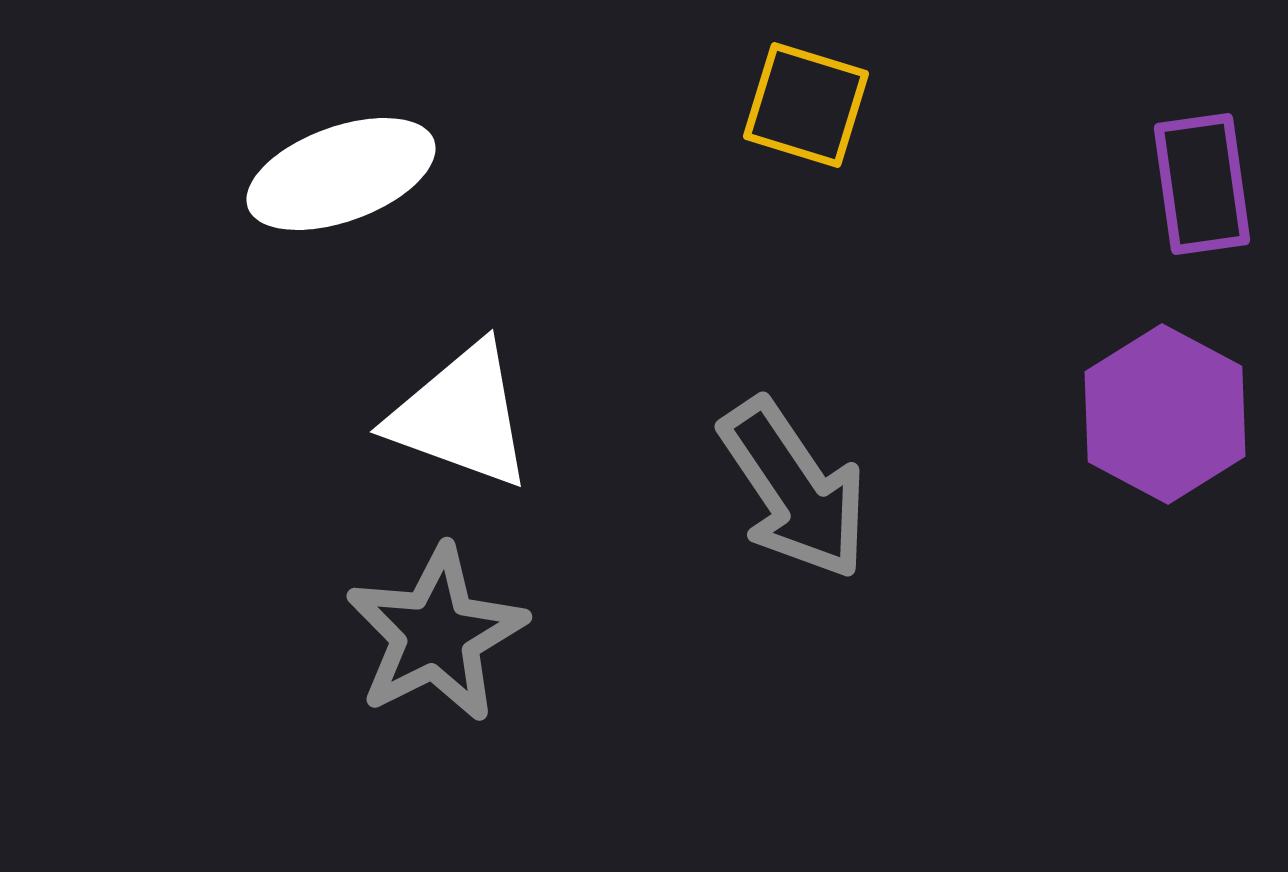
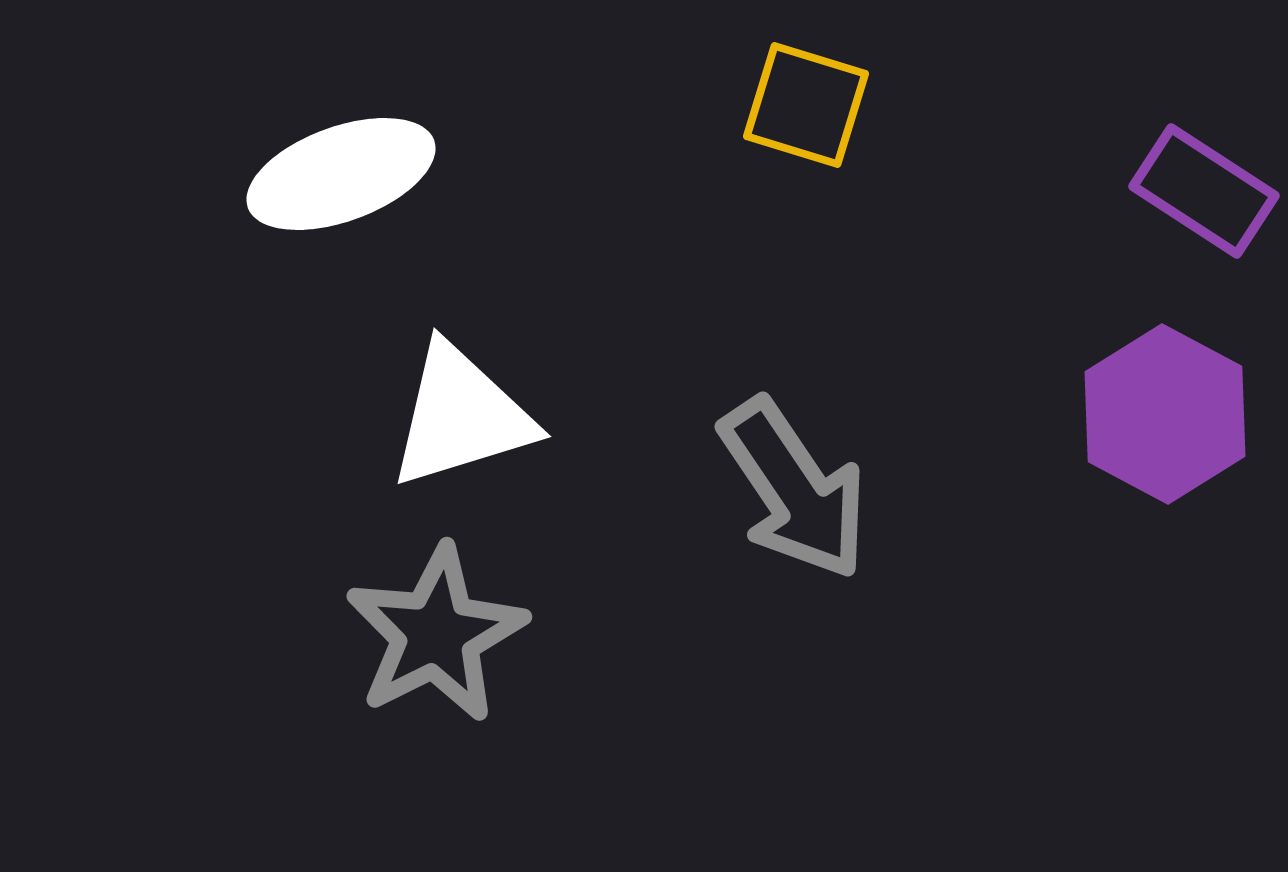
purple rectangle: moved 2 px right, 7 px down; rotated 49 degrees counterclockwise
white triangle: rotated 37 degrees counterclockwise
